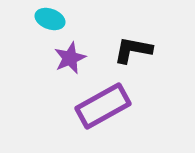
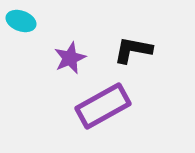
cyan ellipse: moved 29 px left, 2 px down
